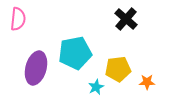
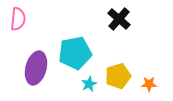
black cross: moved 7 px left
yellow pentagon: moved 7 px down; rotated 10 degrees counterclockwise
orange star: moved 2 px right, 2 px down
cyan star: moved 7 px left, 3 px up
